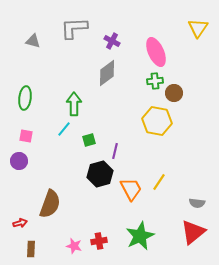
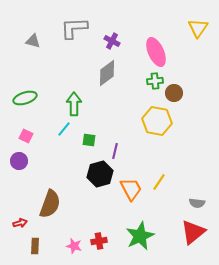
green ellipse: rotated 65 degrees clockwise
pink square: rotated 16 degrees clockwise
green square: rotated 24 degrees clockwise
brown rectangle: moved 4 px right, 3 px up
